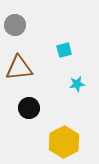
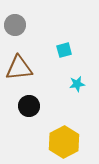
black circle: moved 2 px up
